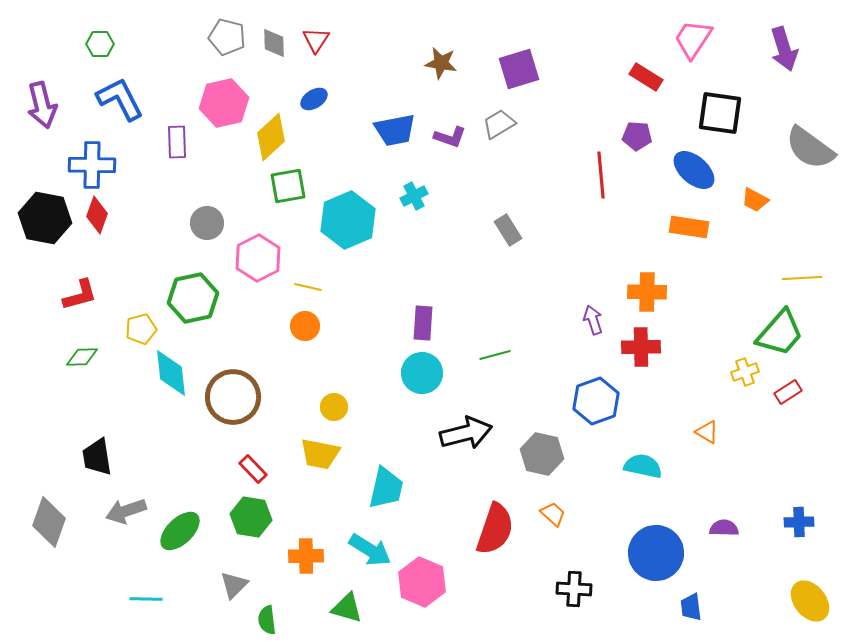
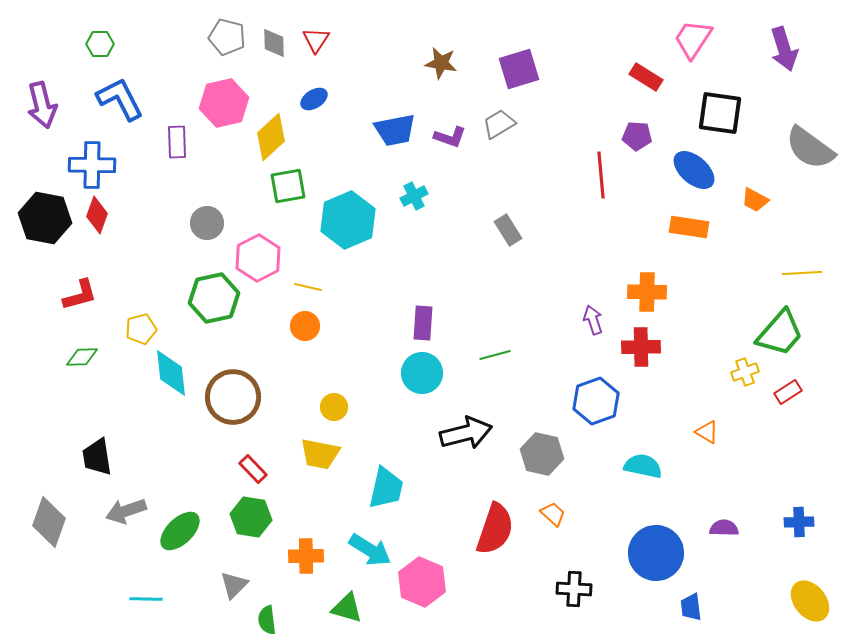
yellow line at (802, 278): moved 5 px up
green hexagon at (193, 298): moved 21 px right
